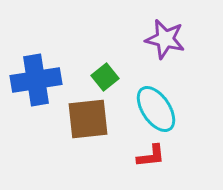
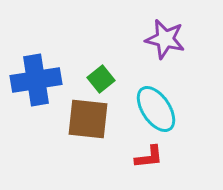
green square: moved 4 px left, 2 px down
brown square: rotated 12 degrees clockwise
red L-shape: moved 2 px left, 1 px down
